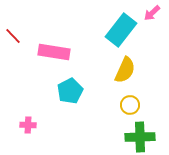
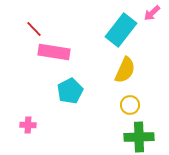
red line: moved 21 px right, 7 px up
green cross: moved 1 px left
